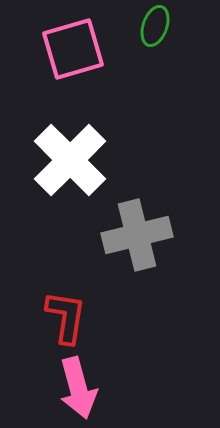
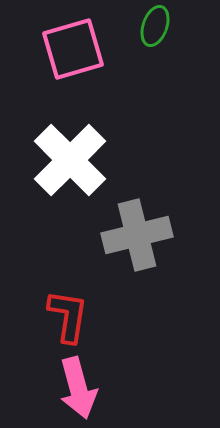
red L-shape: moved 2 px right, 1 px up
